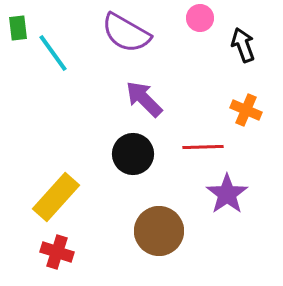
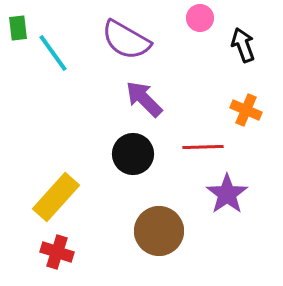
purple semicircle: moved 7 px down
